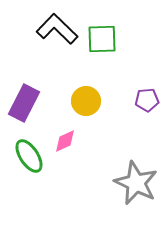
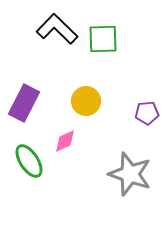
green square: moved 1 px right
purple pentagon: moved 13 px down
green ellipse: moved 5 px down
gray star: moved 6 px left, 9 px up; rotated 6 degrees counterclockwise
